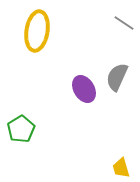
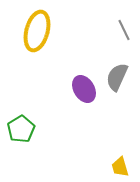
gray line: moved 7 px down; rotated 30 degrees clockwise
yellow ellipse: rotated 6 degrees clockwise
yellow trapezoid: moved 1 px left, 1 px up
